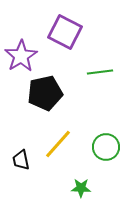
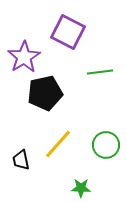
purple square: moved 3 px right
purple star: moved 3 px right, 1 px down
green circle: moved 2 px up
